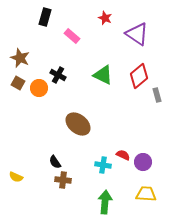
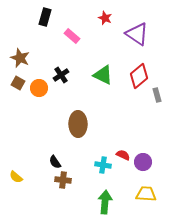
black cross: moved 3 px right; rotated 28 degrees clockwise
brown ellipse: rotated 50 degrees clockwise
yellow semicircle: rotated 16 degrees clockwise
